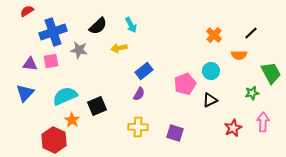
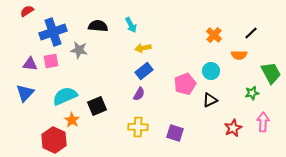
black semicircle: rotated 132 degrees counterclockwise
yellow arrow: moved 24 px right
